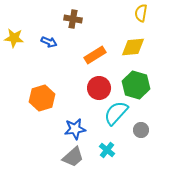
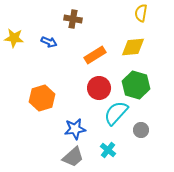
cyan cross: moved 1 px right
